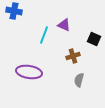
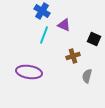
blue cross: moved 28 px right; rotated 21 degrees clockwise
gray semicircle: moved 8 px right, 4 px up
